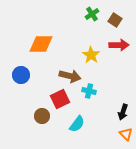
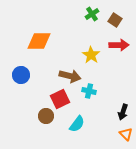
orange diamond: moved 2 px left, 3 px up
brown circle: moved 4 px right
